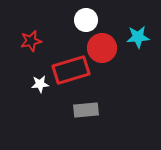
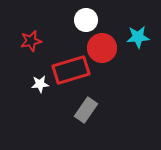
gray rectangle: rotated 50 degrees counterclockwise
